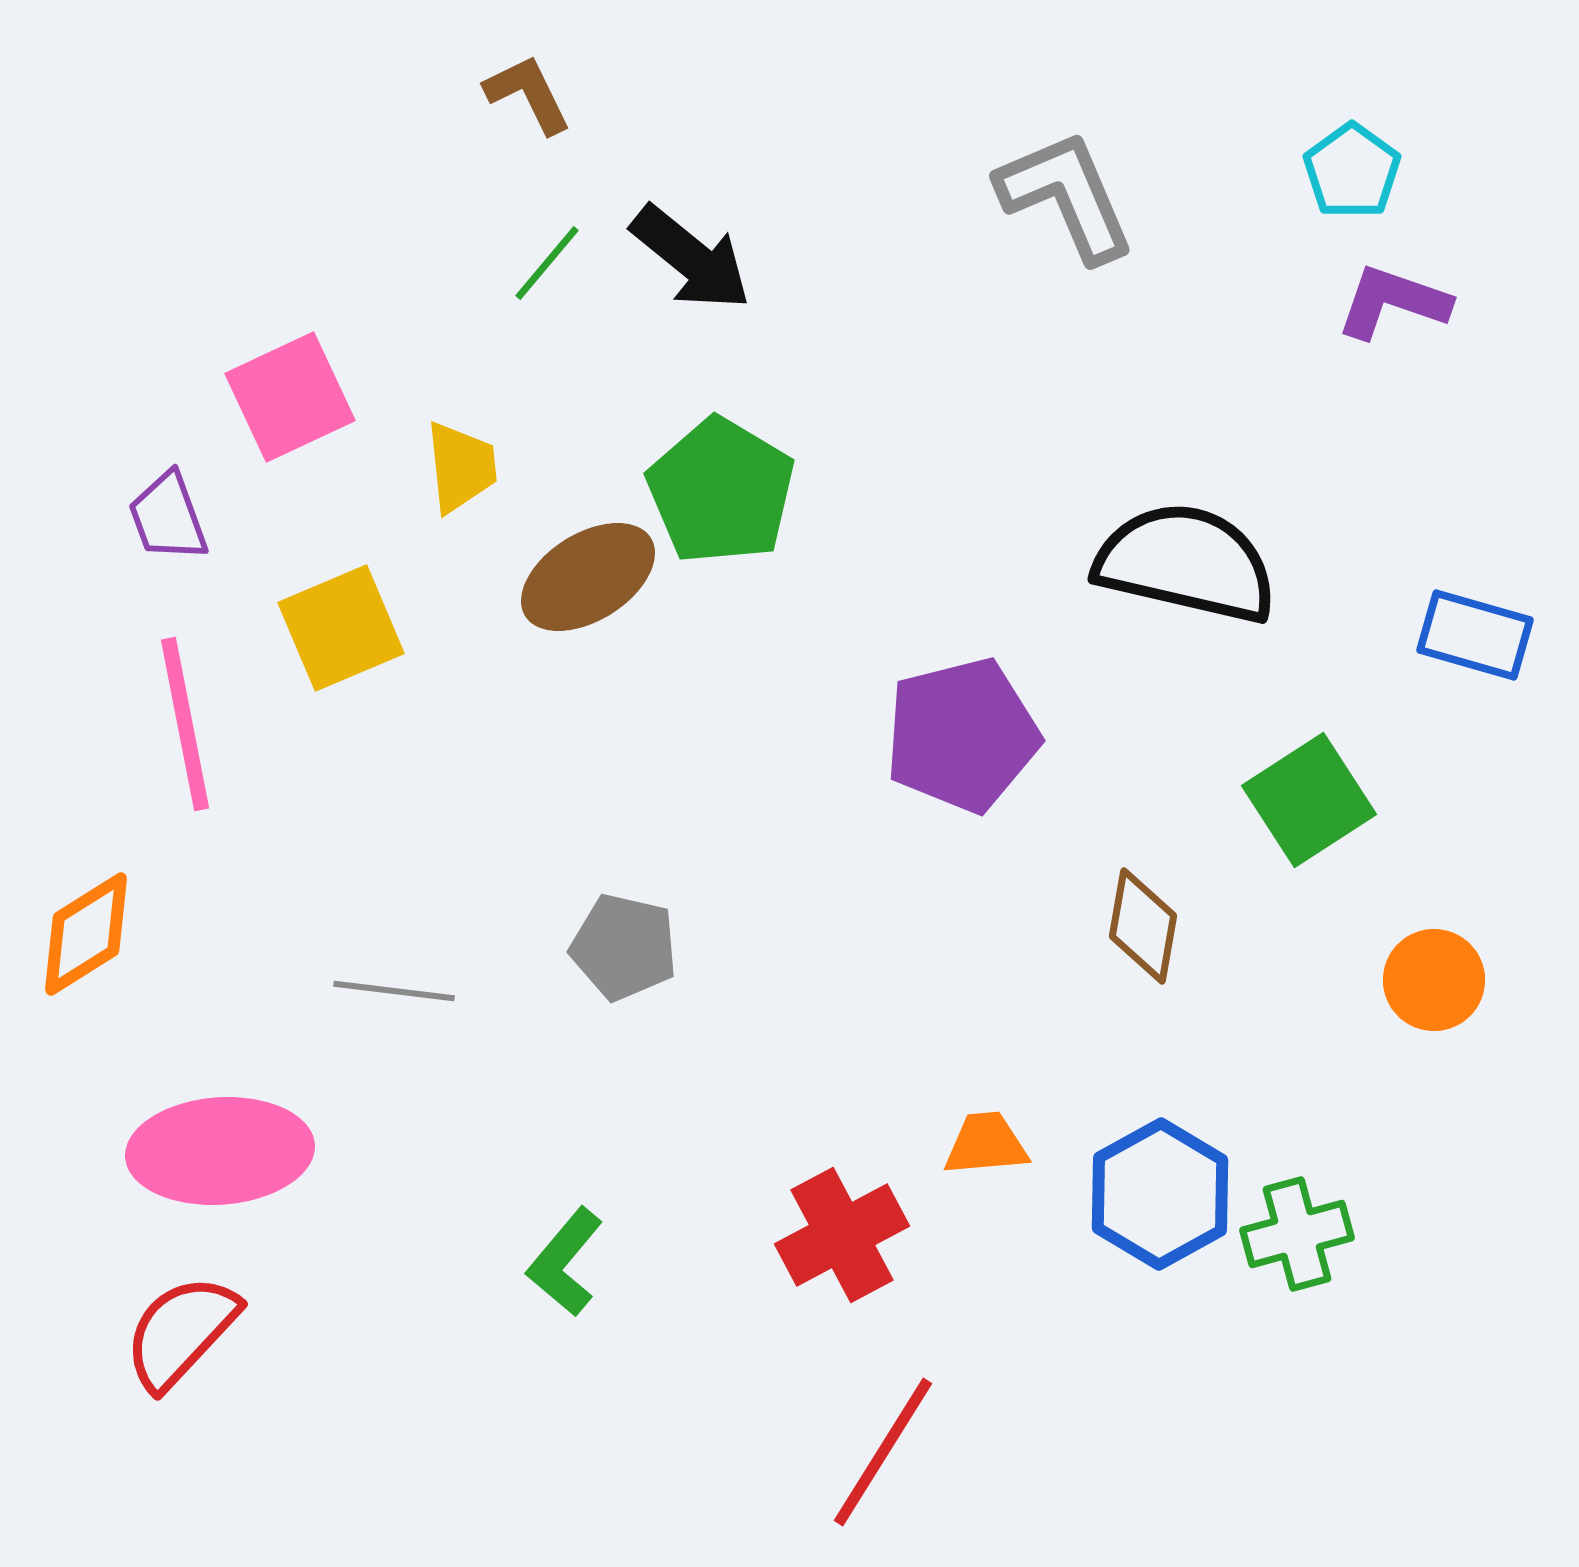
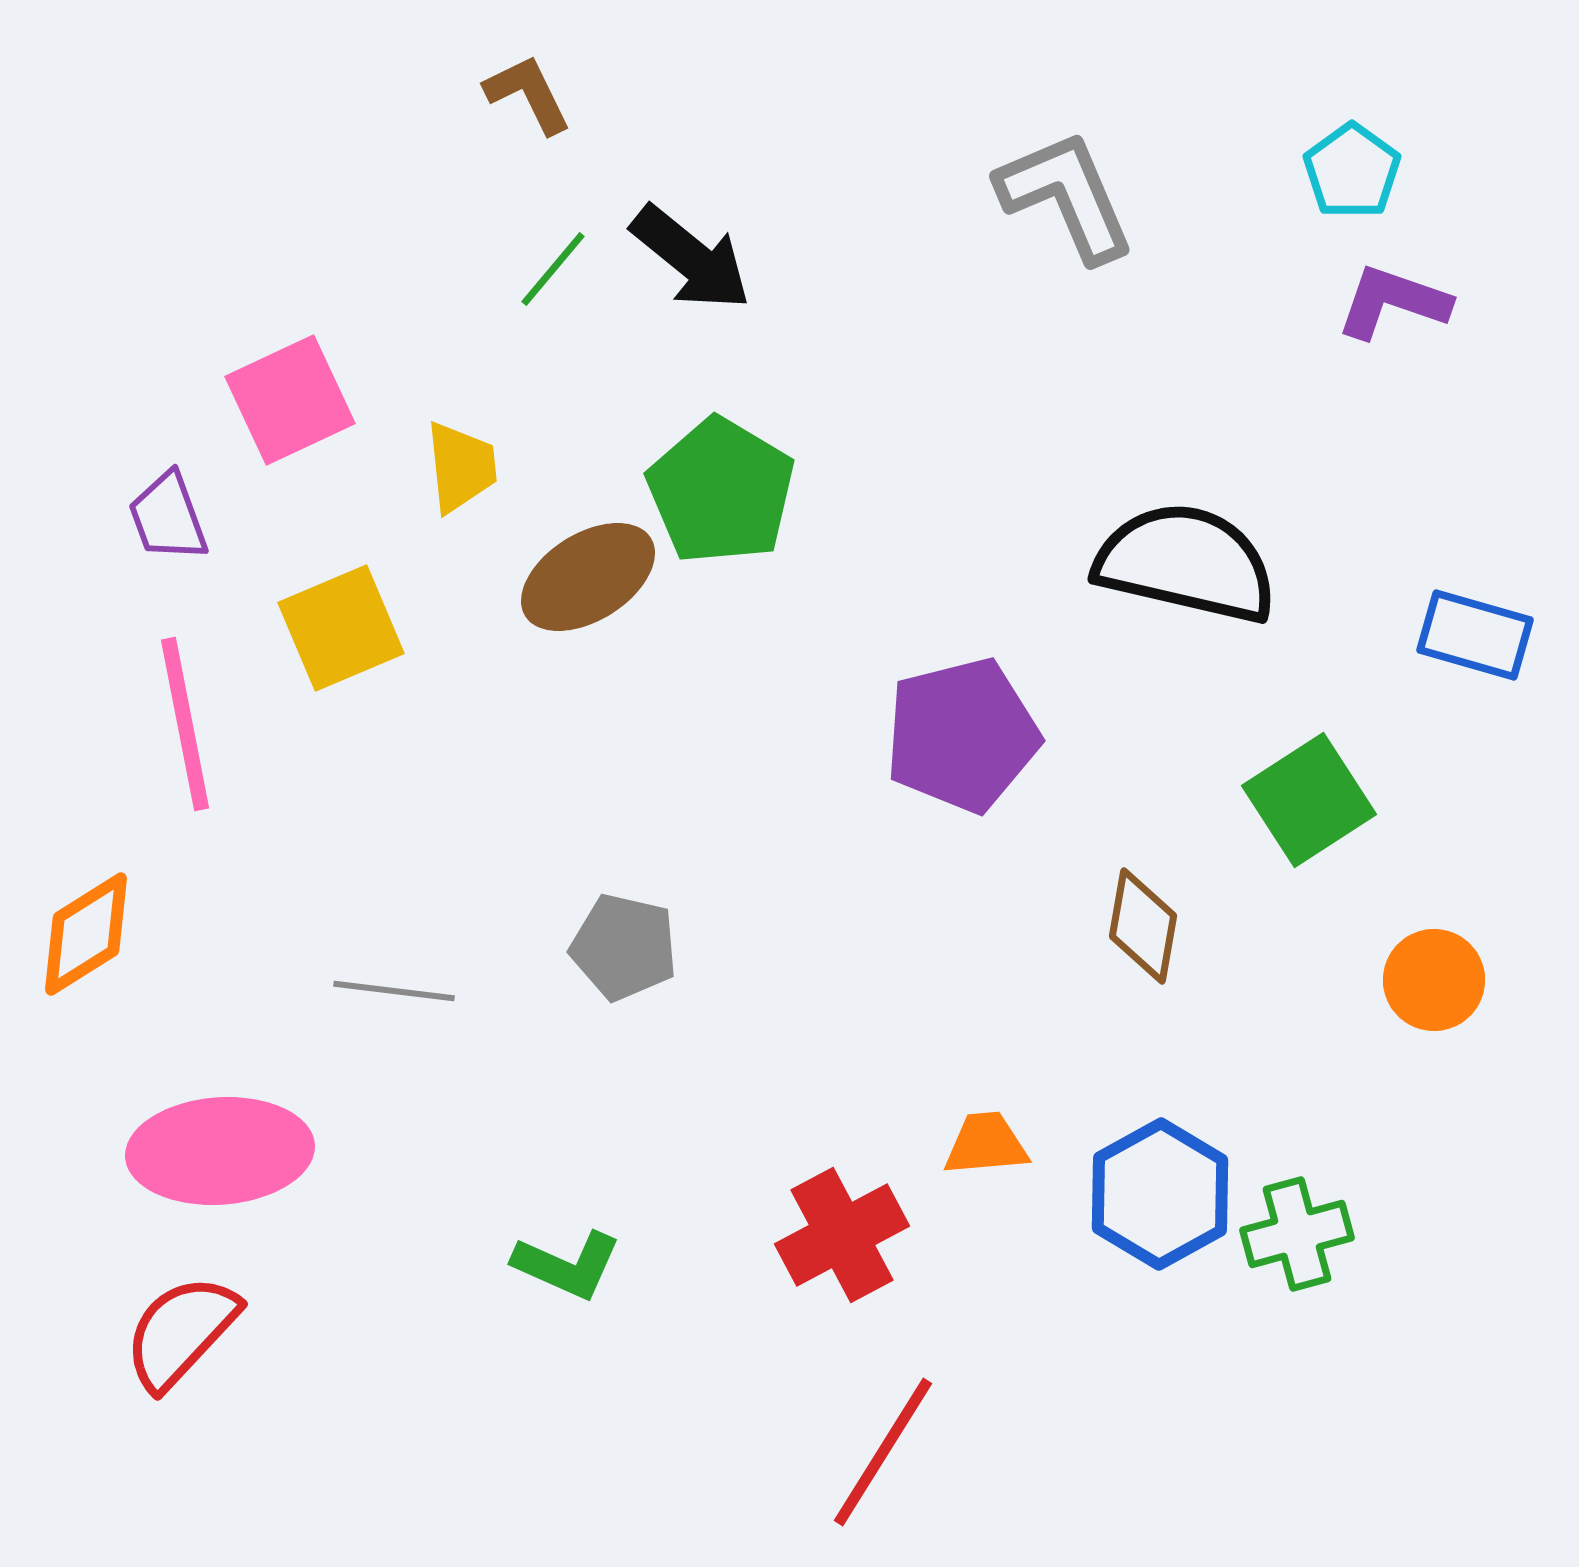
green line: moved 6 px right, 6 px down
pink square: moved 3 px down
green L-shape: moved 2 px right, 3 px down; rotated 106 degrees counterclockwise
